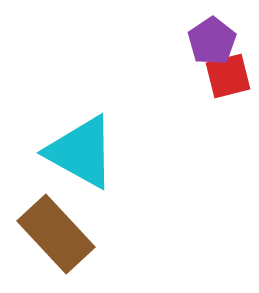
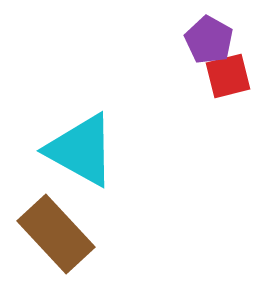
purple pentagon: moved 3 px left, 1 px up; rotated 9 degrees counterclockwise
cyan triangle: moved 2 px up
